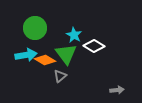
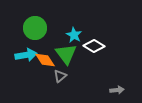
orange diamond: rotated 25 degrees clockwise
